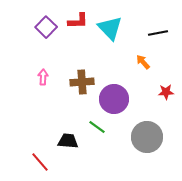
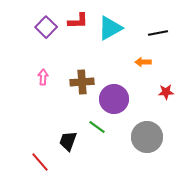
cyan triangle: rotated 44 degrees clockwise
orange arrow: rotated 49 degrees counterclockwise
black trapezoid: rotated 75 degrees counterclockwise
